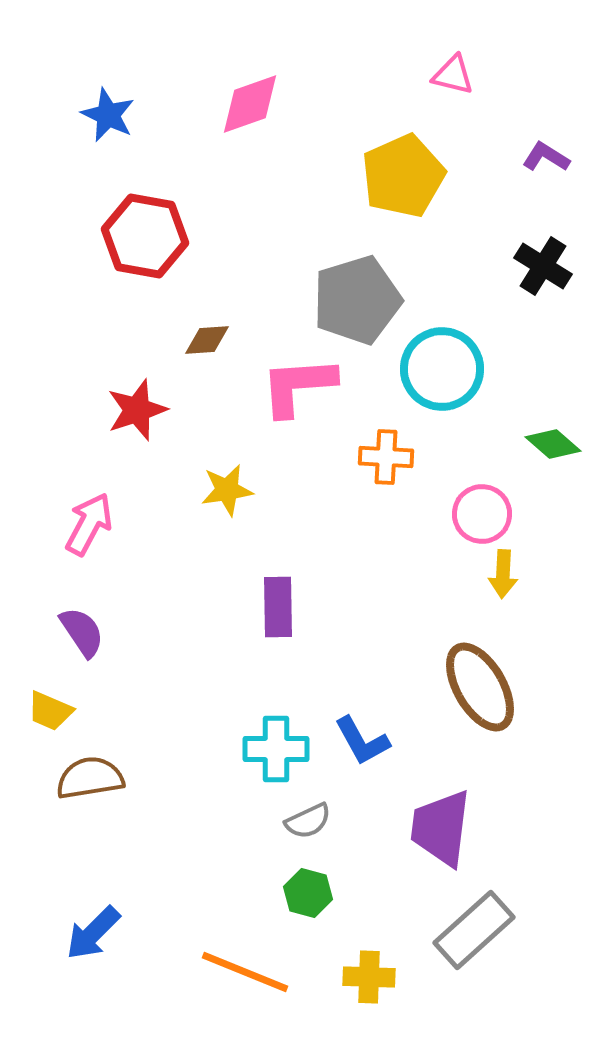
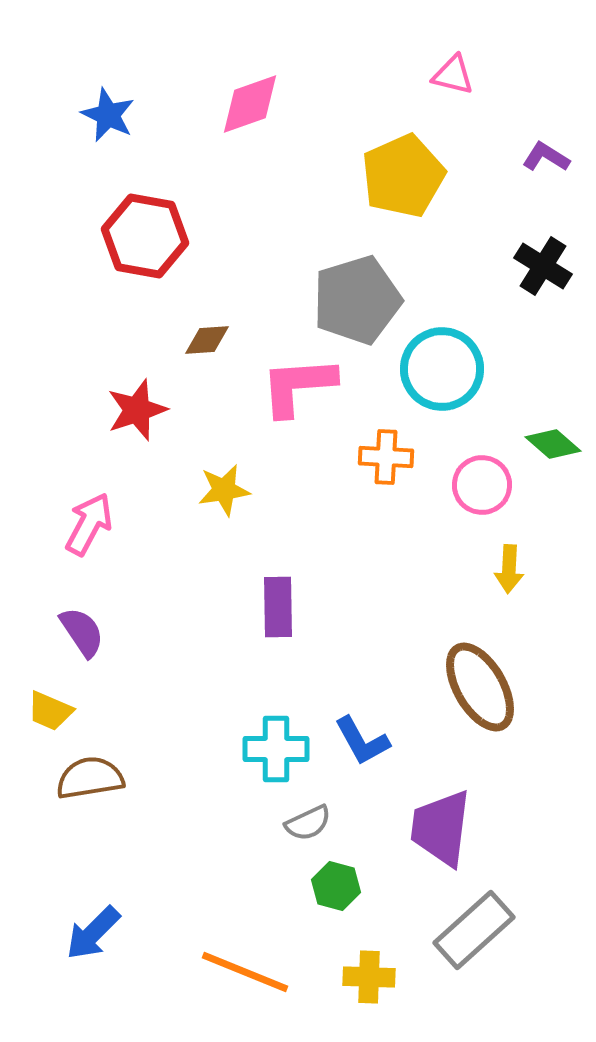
yellow star: moved 3 px left
pink circle: moved 29 px up
yellow arrow: moved 6 px right, 5 px up
gray semicircle: moved 2 px down
green hexagon: moved 28 px right, 7 px up
